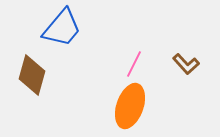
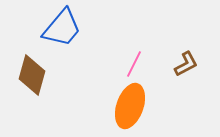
brown L-shape: rotated 76 degrees counterclockwise
